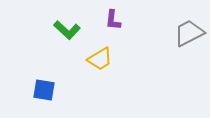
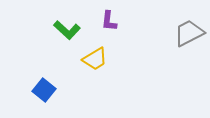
purple L-shape: moved 4 px left, 1 px down
yellow trapezoid: moved 5 px left
blue square: rotated 30 degrees clockwise
